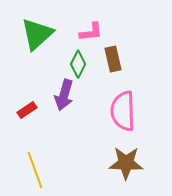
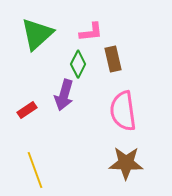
pink semicircle: rotated 6 degrees counterclockwise
